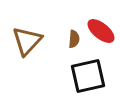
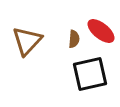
black square: moved 2 px right, 2 px up
